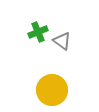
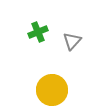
gray triangle: moved 10 px right; rotated 36 degrees clockwise
